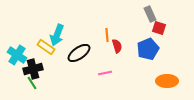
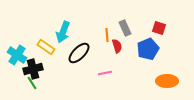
gray rectangle: moved 25 px left, 14 px down
cyan arrow: moved 6 px right, 3 px up
black ellipse: rotated 10 degrees counterclockwise
